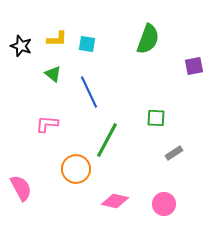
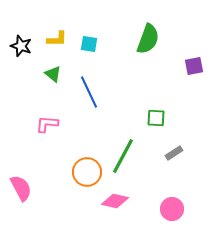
cyan square: moved 2 px right
green line: moved 16 px right, 16 px down
orange circle: moved 11 px right, 3 px down
pink circle: moved 8 px right, 5 px down
